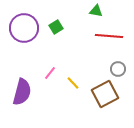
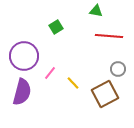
purple circle: moved 28 px down
